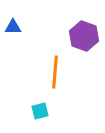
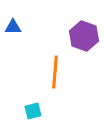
cyan square: moved 7 px left
